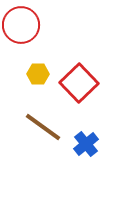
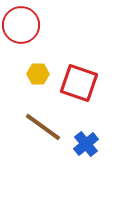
red square: rotated 27 degrees counterclockwise
